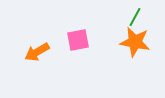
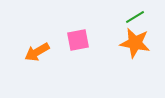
green line: rotated 30 degrees clockwise
orange star: moved 1 px down
